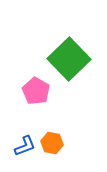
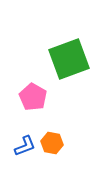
green square: rotated 24 degrees clockwise
pink pentagon: moved 3 px left, 6 px down
